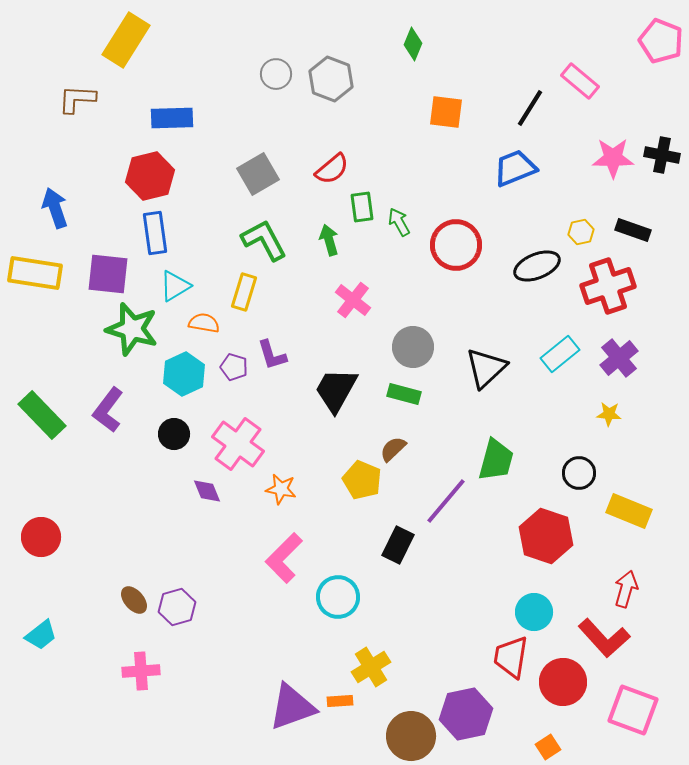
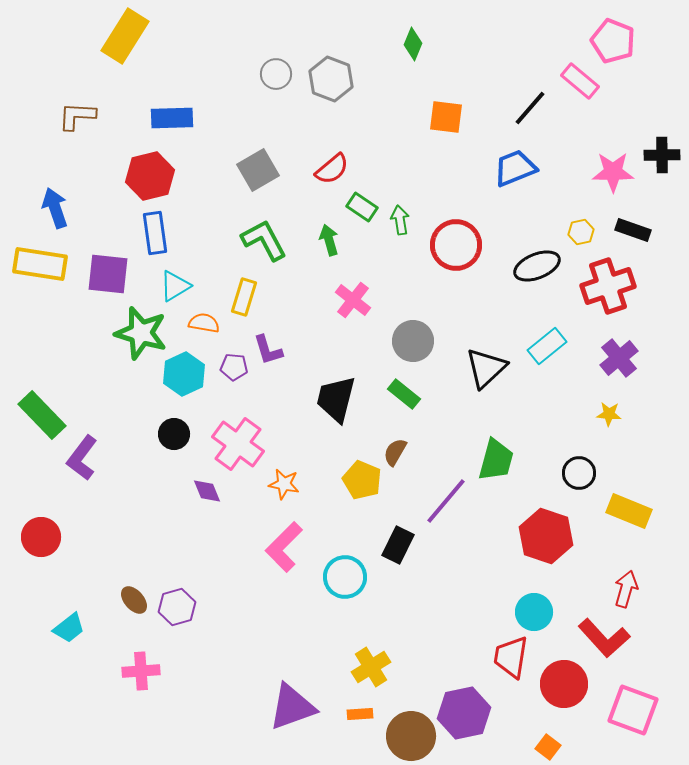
yellow rectangle at (126, 40): moved 1 px left, 4 px up
pink pentagon at (661, 41): moved 48 px left
brown L-shape at (77, 99): moved 17 px down
black line at (530, 108): rotated 9 degrees clockwise
orange square at (446, 112): moved 5 px down
black cross at (662, 155): rotated 12 degrees counterclockwise
pink star at (613, 158): moved 14 px down
gray square at (258, 174): moved 4 px up
green rectangle at (362, 207): rotated 48 degrees counterclockwise
green arrow at (399, 222): moved 1 px right, 2 px up; rotated 20 degrees clockwise
yellow rectangle at (35, 273): moved 5 px right, 9 px up
yellow rectangle at (244, 292): moved 5 px down
green star at (132, 329): moved 9 px right, 4 px down
gray circle at (413, 347): moved 6 px up
cyan rectangle at (560, 354): moved 13 px left, 8 px up
purple L-shape at (272, 355): moved 4 px left, 5 px up
purple pentagon at (234, 367): rotated 12 degrees counterclockwise
black trapezoid at (336, 390): moved 9 px down; rotated 15 degrees counterclockwise
green rectangle at (404, 394): rotated 24 degrees clockwise
purple L-shape at (108, 410): moved 26 px left, 48 px down
brown semicircle at (393, 449): moved 2 px right, 3 px down; rotated 16 degrees counterclockwise
orange star at (281, 489): moved 3 px right, 5 px up
pink L-shape at (284, 558): moved 11 px up
cyan circle at (338, 597): moved 7 px right, 20 px up
cyan trapezoid at (41, 635): moved 28 px right, 7 px up
red circle at (563, 682): moved 1 px right, 2 px down
orange rectangle at (340, 701): moved 20 px right, 13 px down
purple hexagon at (466, 714): moved 2 px left, 1 px up
orange square at (548, 747): rotated 20 degrees counterclockwise
